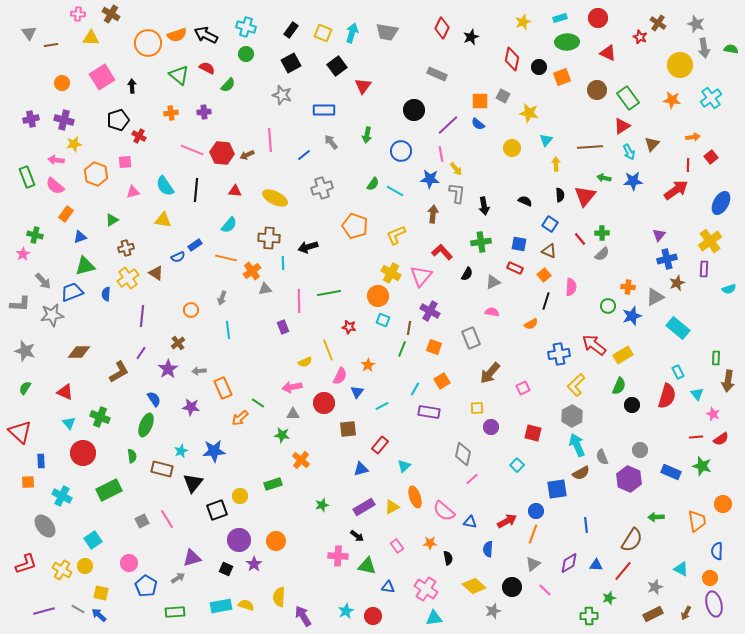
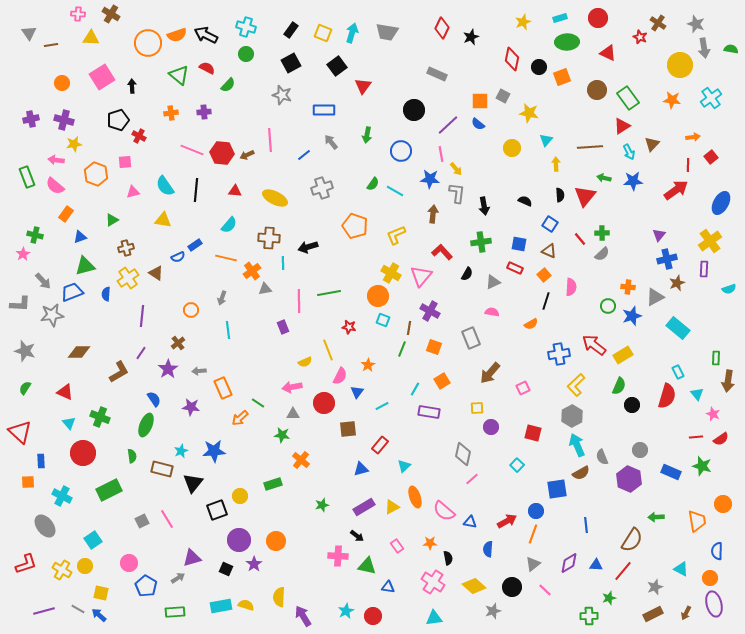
pink cross at (426, 589): moved 7 px right, 7 px up
